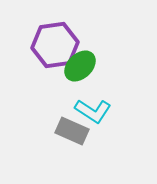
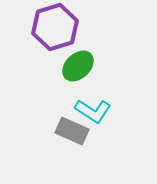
purple hexagon: moved 18 px up; rotated 9 degrees counterclockwise
green ellipse: moved 2 px left
